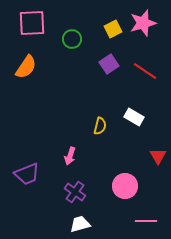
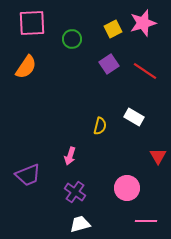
purple trapezoid: moved 1 px right, 1 px down
pink circle: moved 2 px right, 2 px down
